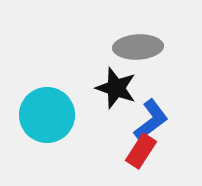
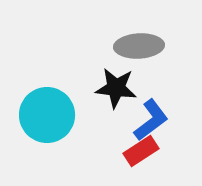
gray ellipse: moved 1 px right, 1 px up
black star: rotated 12 degrees counterclockwise
red rectangle: rotated 24 degrees clockwise
